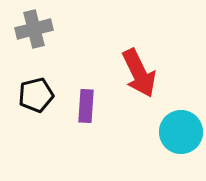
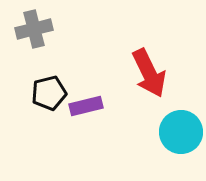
red arrow: moved 10 px right
black pentagon: moved 13 px right, 2 px up
purple rectangle: rotated 72 degrees clockwise
